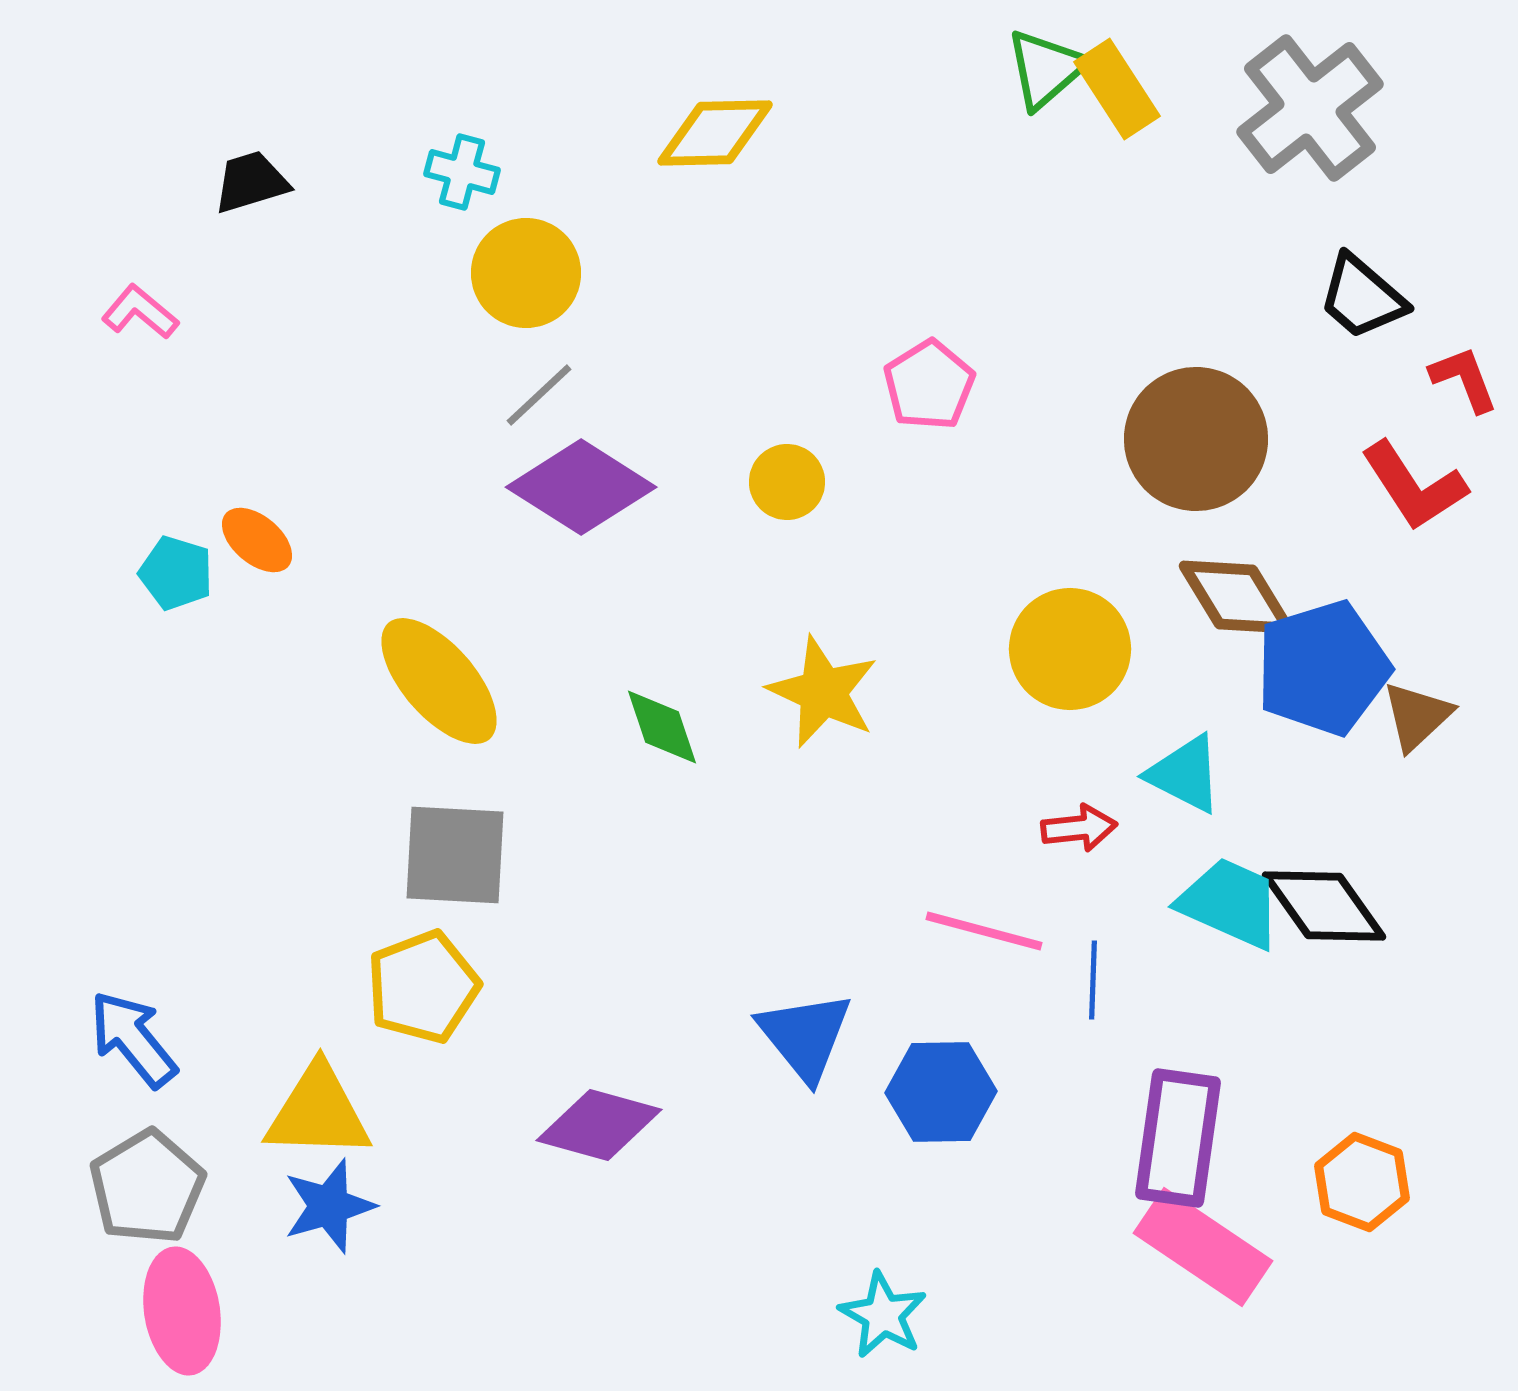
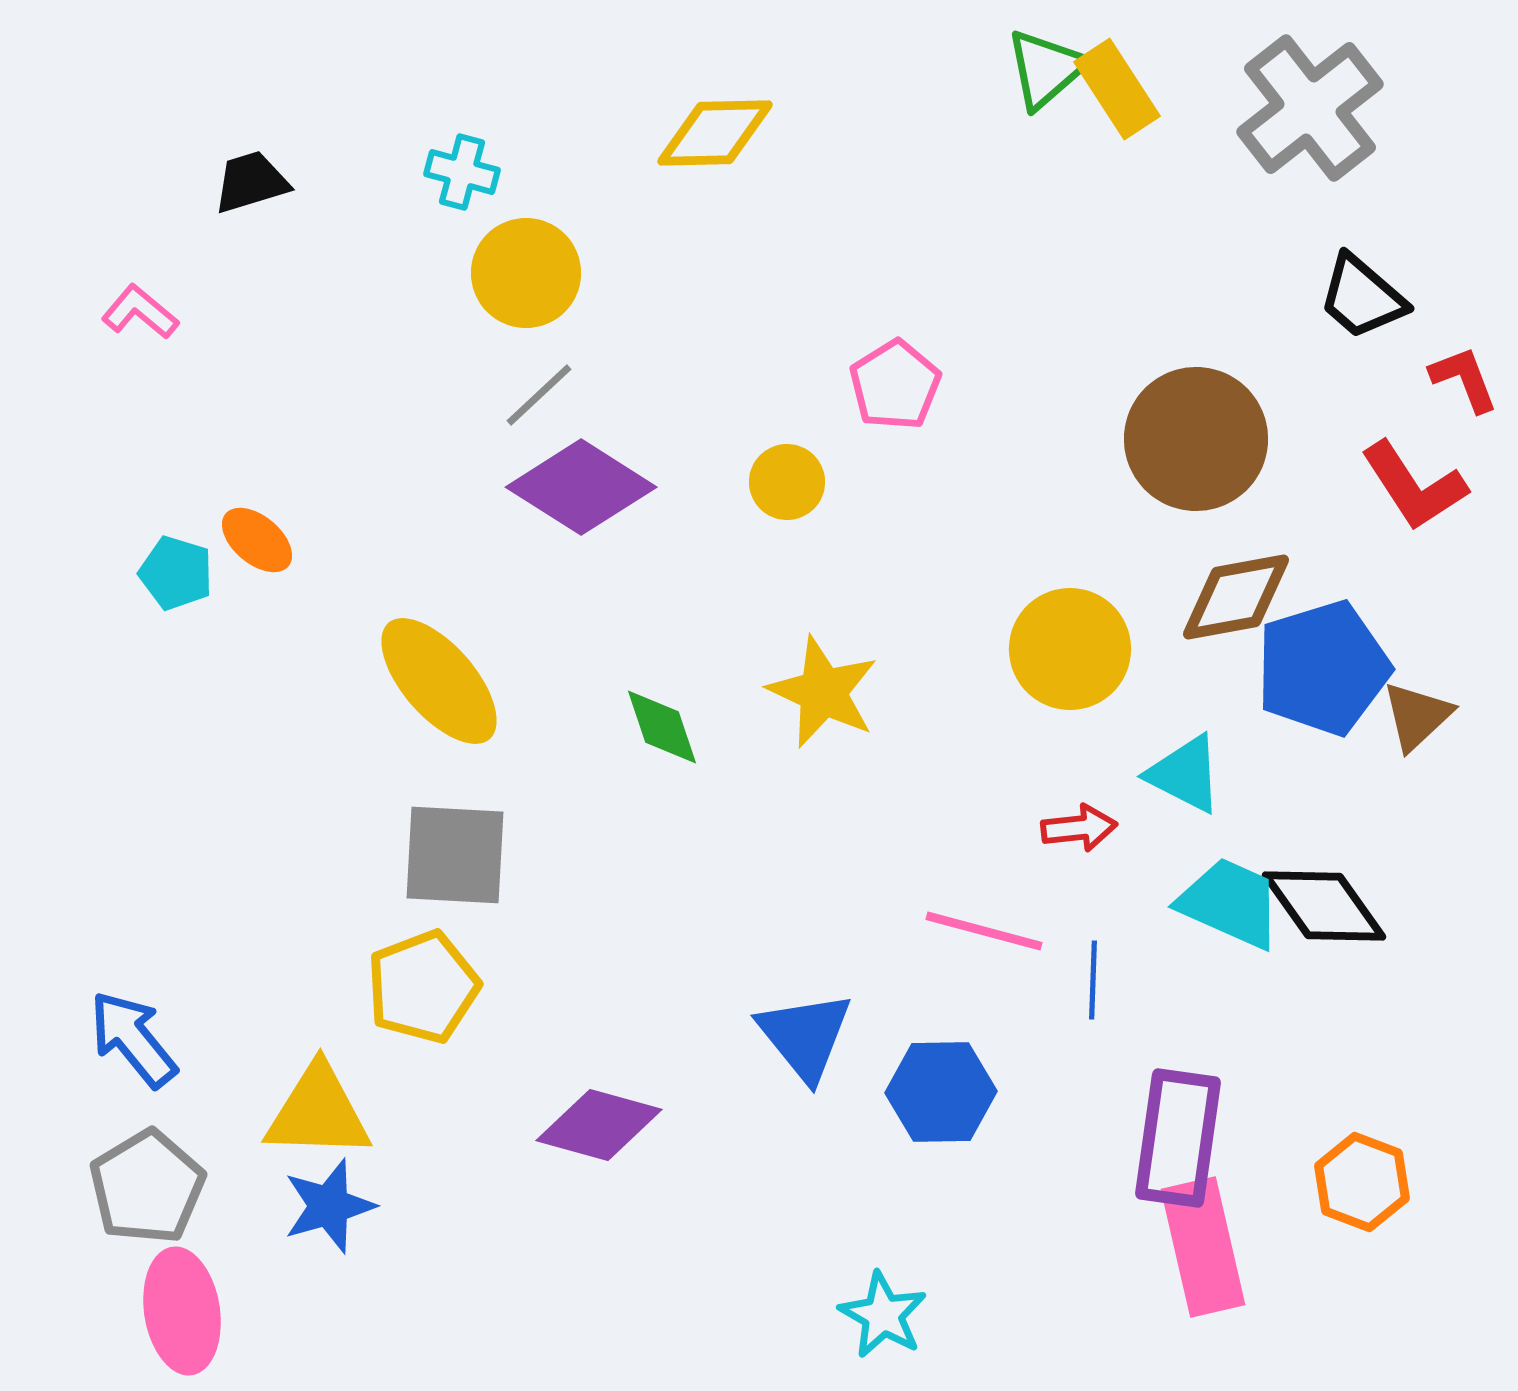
pink pentagon at (929, 385): moved 34 px left
brown diamond at (1236, 597): rotated 69 degrees counterclockwise
pink rectangle at (1203, 1247): rotated 43 degrees clockwise
